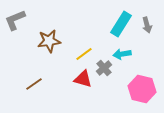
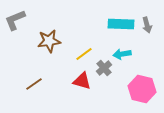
cyan rectangle: rotated 60 degrees clockwise
red triangle: moved 1 px left, 2 px down
